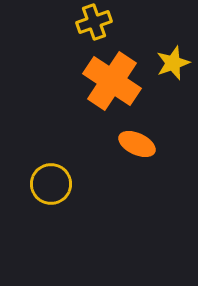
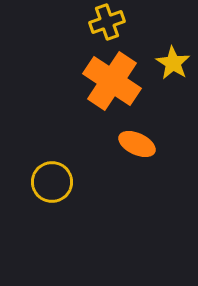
yellow cross: moved 13 px right
yellow star: rotated 20 degrees counterclockwise
yellow circle: moved 1 px right, 2 px up
